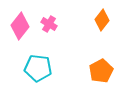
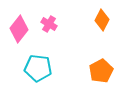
orange diamond: rotated 10 degrees counterclockwise
pink diamond: moved 1 px left, 3 px down
